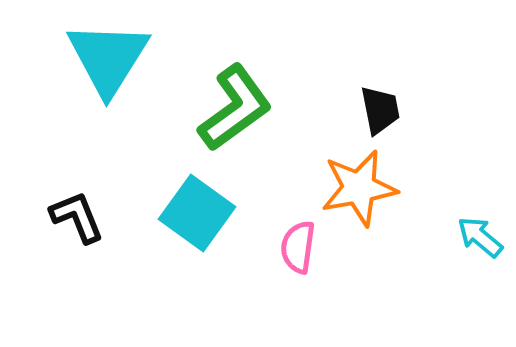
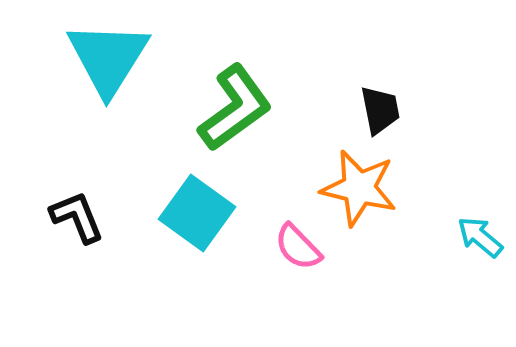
orange star: rotated 24 degrees clockwise
pink semicircle: rotated 52 degrees counterclockwise
